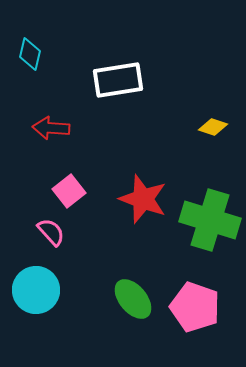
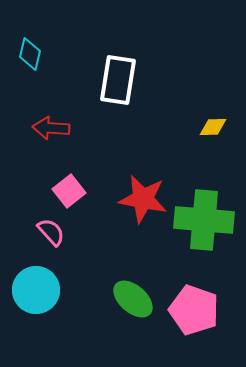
white rectangle: rotated 72 degrees counterclockwise
yellow diamond: rotated 20 degrees counterclockwise
red star: rotated 9 degrees counterclockwise
green cross: moved 6 px left; rotated 12 degrees counterclockwise
green ellipse: rotated 9 degrees counterclockwise
pink pentagon: moved 1 px left, 3 px down
